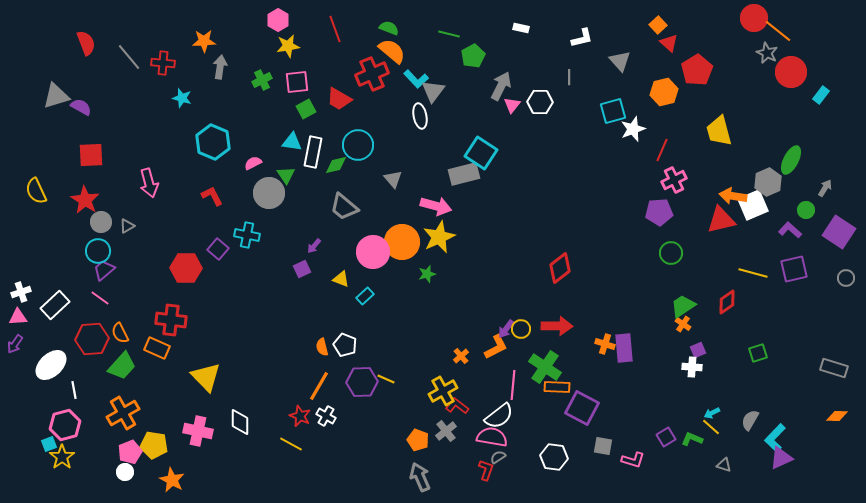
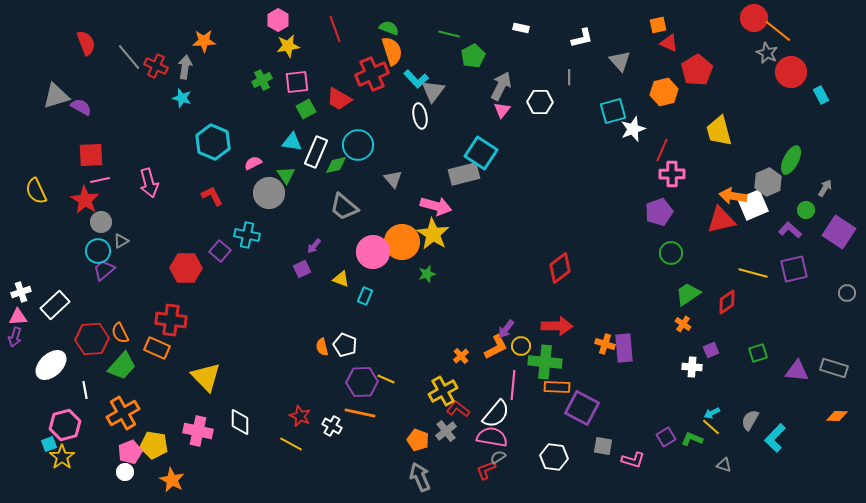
orange square at (658, 25): rotated 30 degrees clockwise
red triangle at (669, 43): rotated 18 degrees counterclockwise
orange semicircle at (392, 51): rotated 32 degrees clockwise
red cross at (163, 63): moved 7 px left, 3 px down; rotated 20 degrees clockwise
gray arrow at (220, 67): moved 35 px left
cyan rectangle at (821, 95): rotated 66 degrees counterclockwise
pink triangle at (512, 105): moved 10 px left, 5 px down
white rectangle at (313, 152): moved 3 px right; rotated 12 degrees clockwise
pink cross at (674, 180): moved 2 px left, 6 px up; rotated 25 degrees clockwise
purple pentagon at (659, 212): rotated 16 degrees counterclockwise
gray triangle at (127, 226): moved 6 px left, 15 px down
yellow star at (439, 237): moved 6 px left, 3 px up; rotated 16 degrees counterclockwise
purple square at (218, 249): moved 2 px right, 2 px down
gray circle at (846, 278): moved 1 px right, 15 px down
cyan rectangle at (365, 296): rotated 24 degrees counterclockwise
pink line at (100, 298): moved 118 px up; rotated 48 degrees counterclockwise
green trapezoid at (683, 306): moved 5 px right, 12 px up
yellow circle at (521, 329): moved 17 px down
purple arrow at (15, 344): moved 7 px up; rotated 18 degrees counterclockwise
purple square at (698, 350): moved 13 px right
green cross at (545, 367): moved 5 px up; rotated 28 degrees counterclockwise
orange line at (319, 386): moved 41 px right, 27 px down; rotated 72 degrees clockwise
white line at (74, 390): moved 11 px right
red L-shape at (457, 406): moved 1 px right, 3 px down
white cross at (326, 416): moved 6 px right, 10 px down
white semicircle at (499, 416): moved 3 px left, 2 px up; rotated 12 degrees counterclockwise
purple triangle at (781, 458): moved 16 px right, 87 px up; rotated 30 degrees clockwise
red L-shape at (486, 470): rotated 130 degrees counterclockwise
